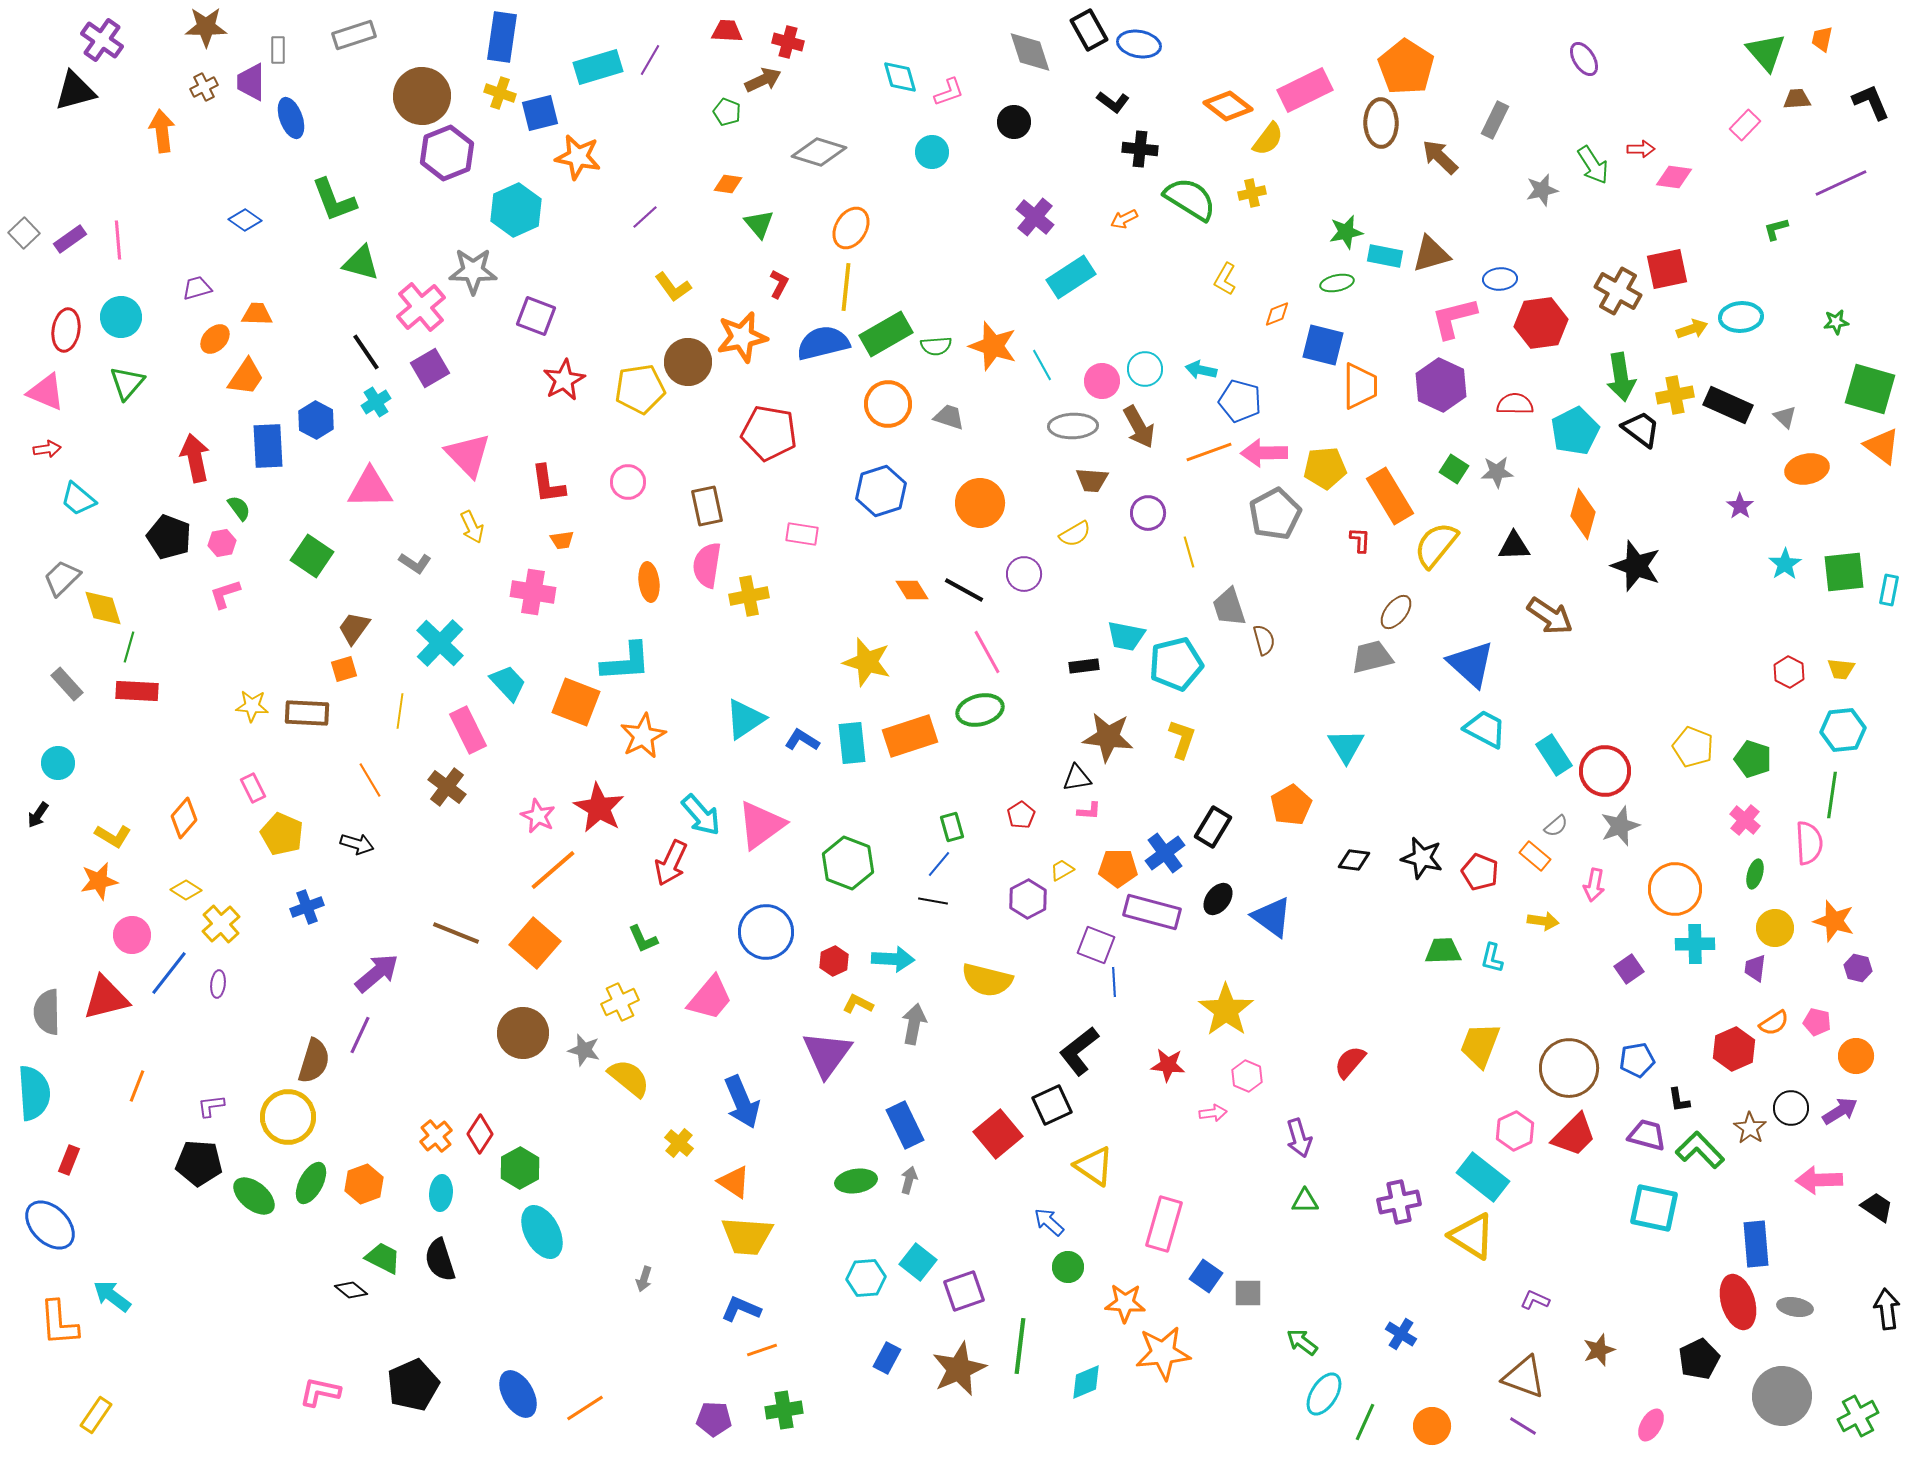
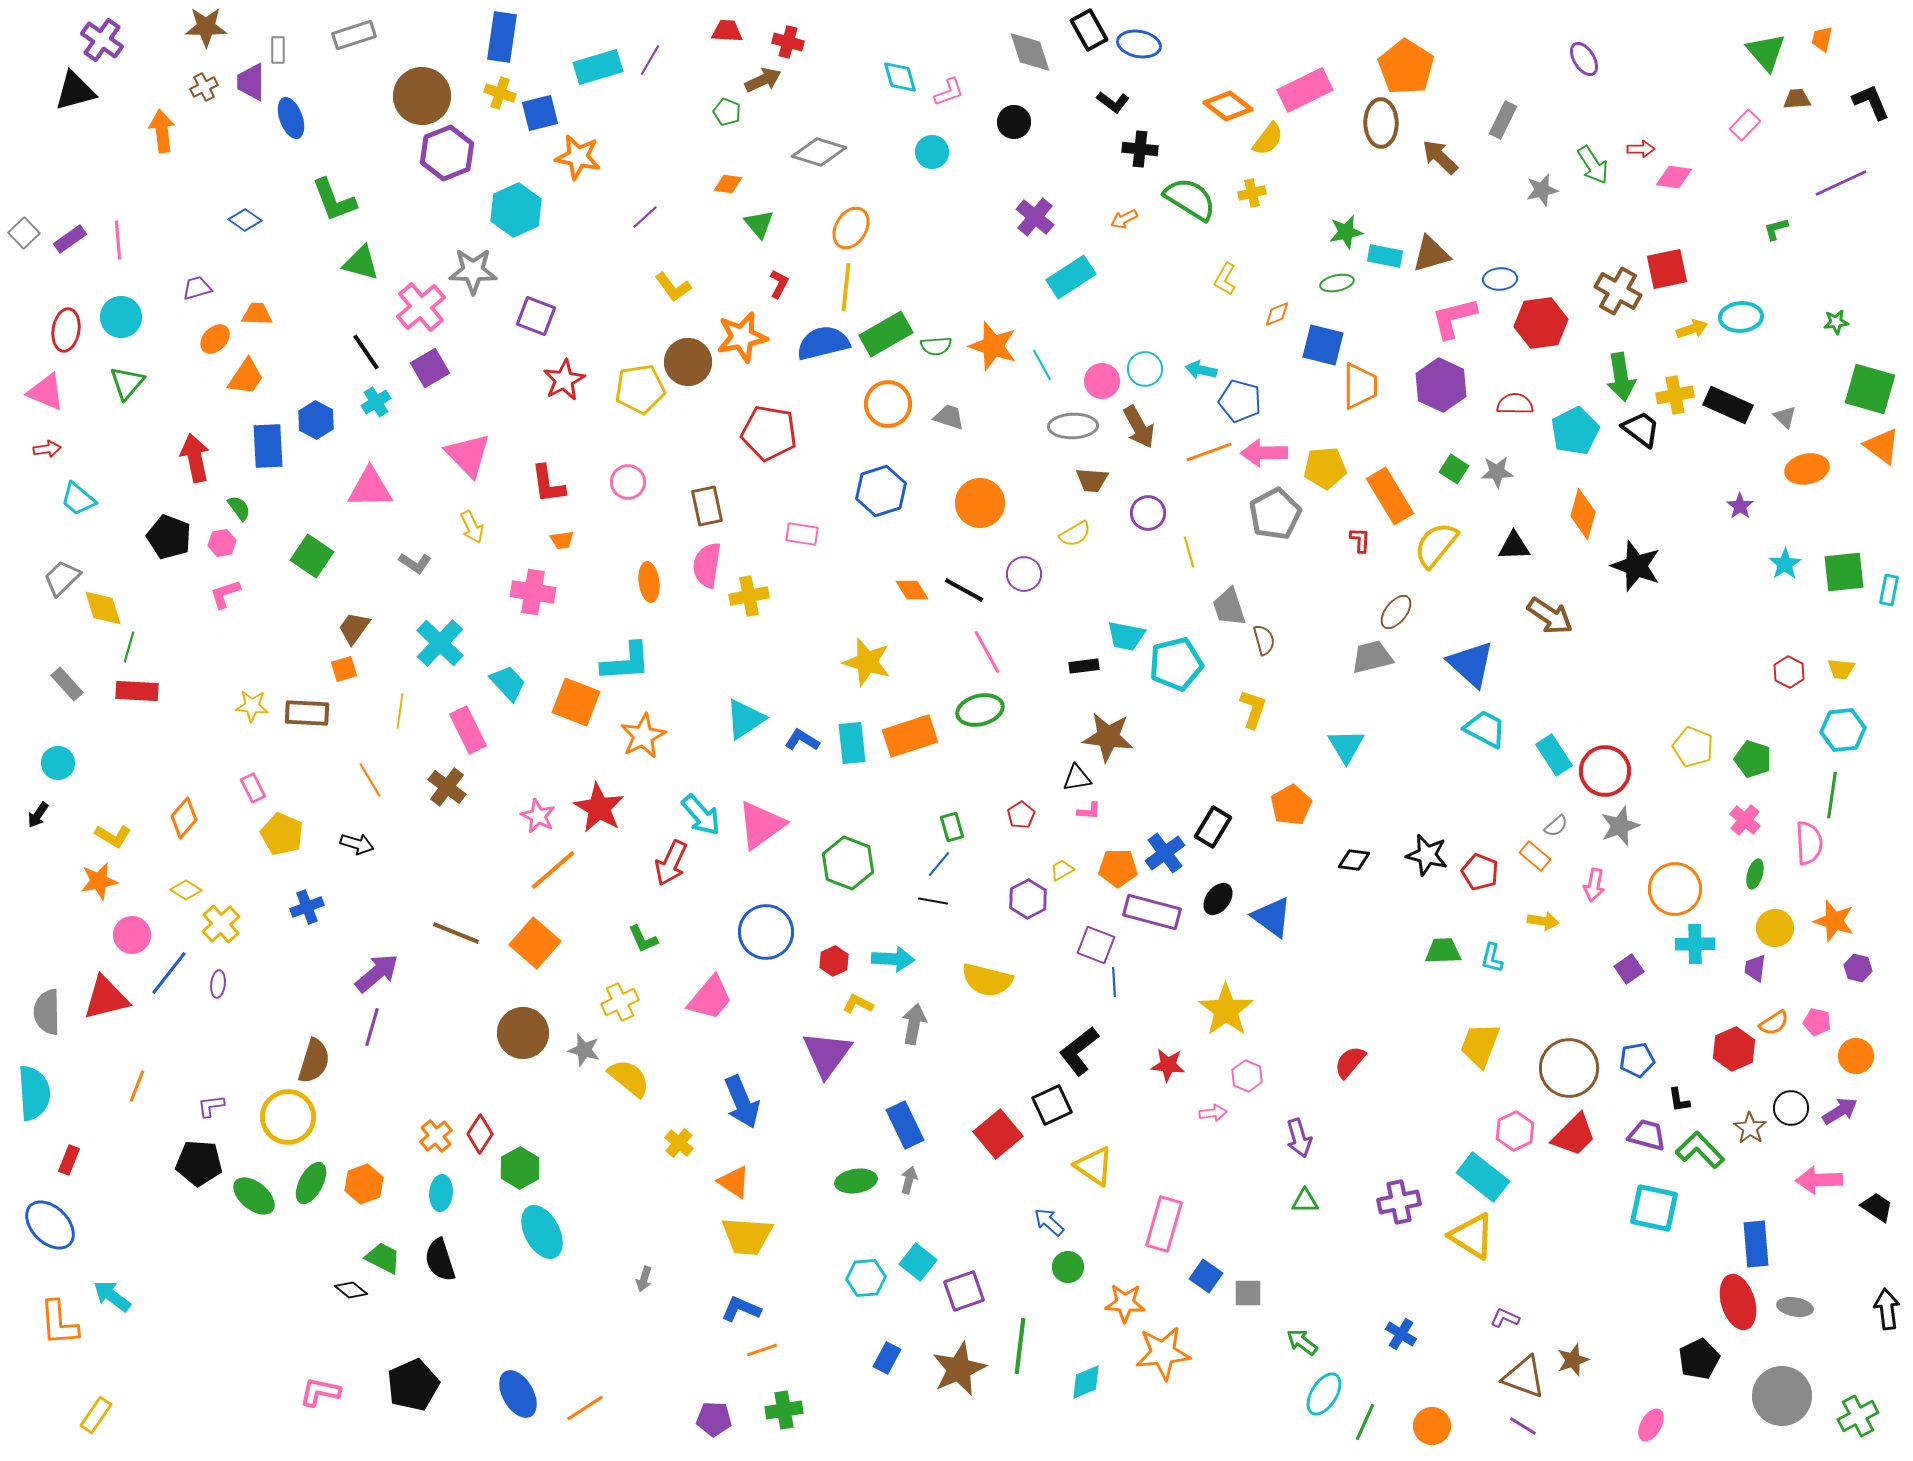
gray rectangle at (1495, 120): moved 8 px right
yellow L-shape at (1182, 739): moved 71 px right, 30 px up
black star at (1422, 858): moved 5 px right, 3 px up
purple line at (360, 1035): moved 12 px right, 8 px up; rotated 9 degrees counterclockwise
purple L-shape at (1535, 1300): moved 30 px left, 18 px down
brown star at (1599, 1350): moved 26 px left, 10 px down
